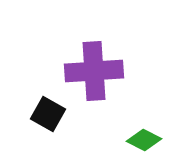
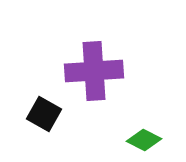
black square: moved 4 px left
